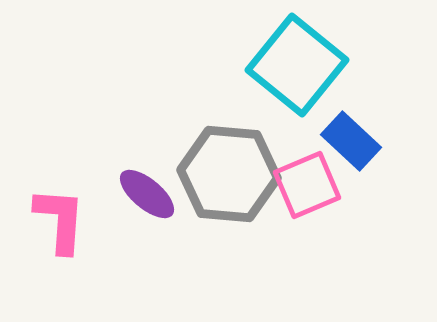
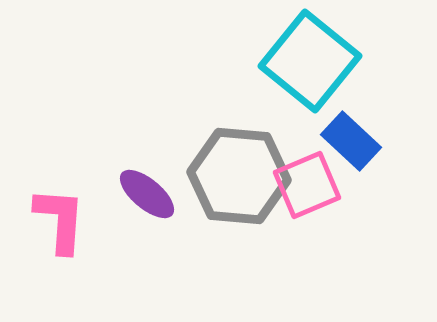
cyan square: moved 13 px right, 4 px up
gray hexagon: moved 10 px right, 2 px down
